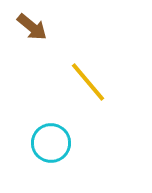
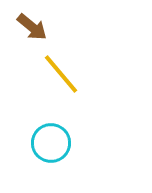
yellow line: moved 27 px left, 8 px up
